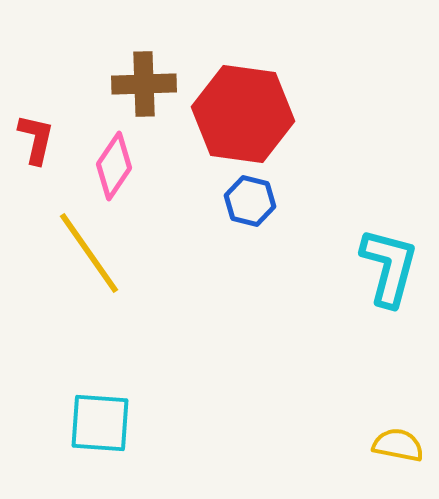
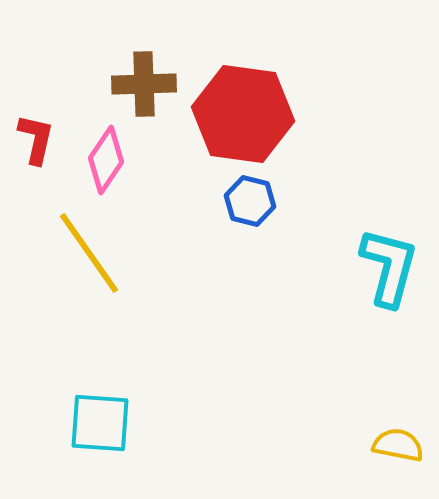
pink diamond: moved 8 px left, 6 px up
